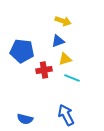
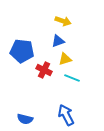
red cross: rotated 35 degrees clockwise
